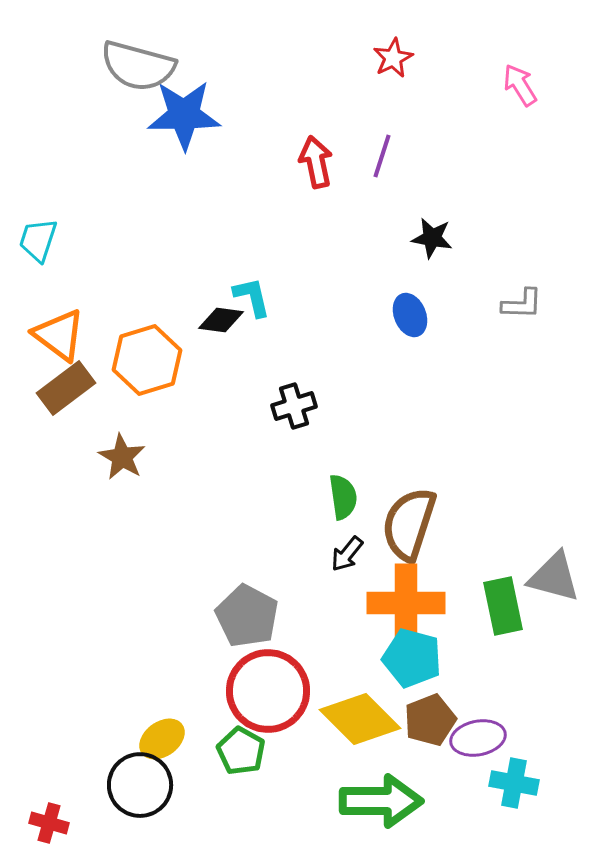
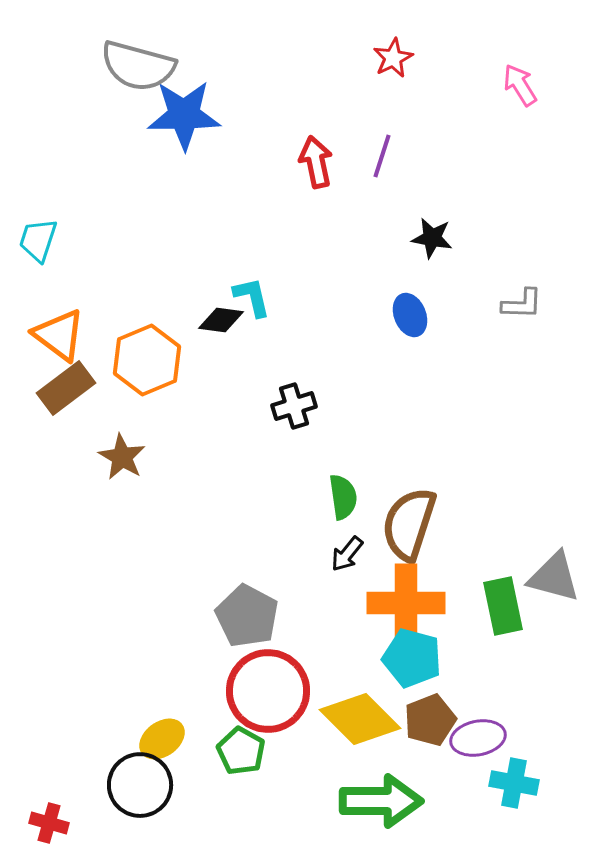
orange hexagon: rotated 6 degrees counterclockwise
